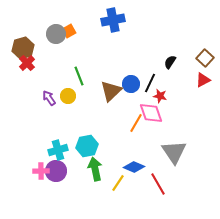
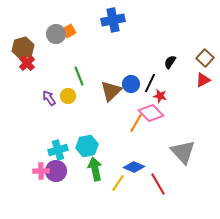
pink diamond: rotated 25 degrees counterclockwise
gray triangle: moved 9 px right; rotated 8 degrees counterclockwise
